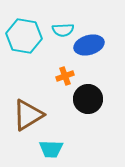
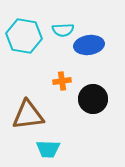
blue ellipse: rotated 8 degrees clockwise
orange cross: moved 3 px left, 5 px down; rotated 12 degrees clockwise
black circle: moved 5 px right
brown triangle: rotated 24 degrees clockwise
cyan trapezoid: moved 3 px left
